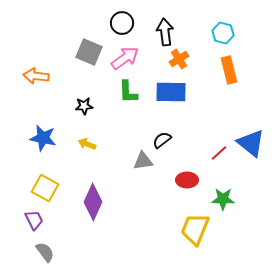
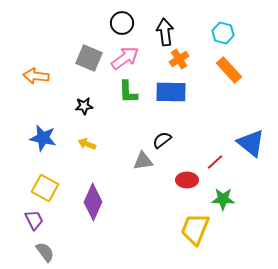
gray square: moved 6 px down
orange rectangle: rotated 28 degrees counterclockwise
red line: moved 4 px left, 9 px down
